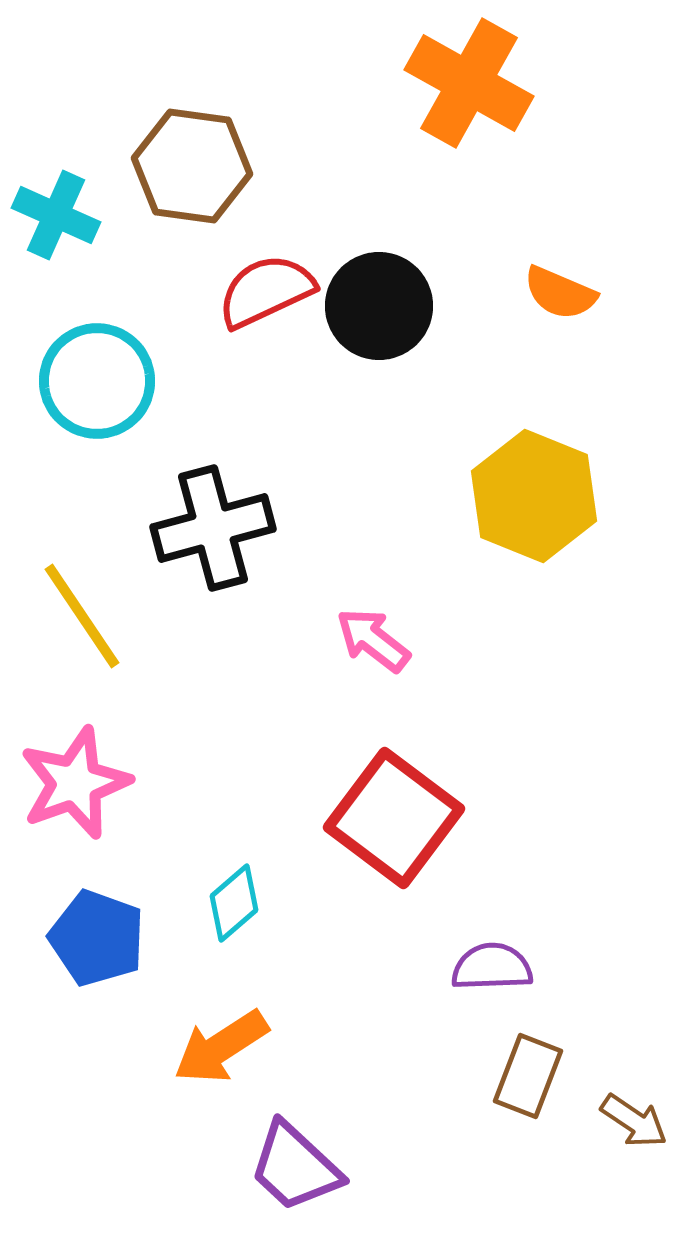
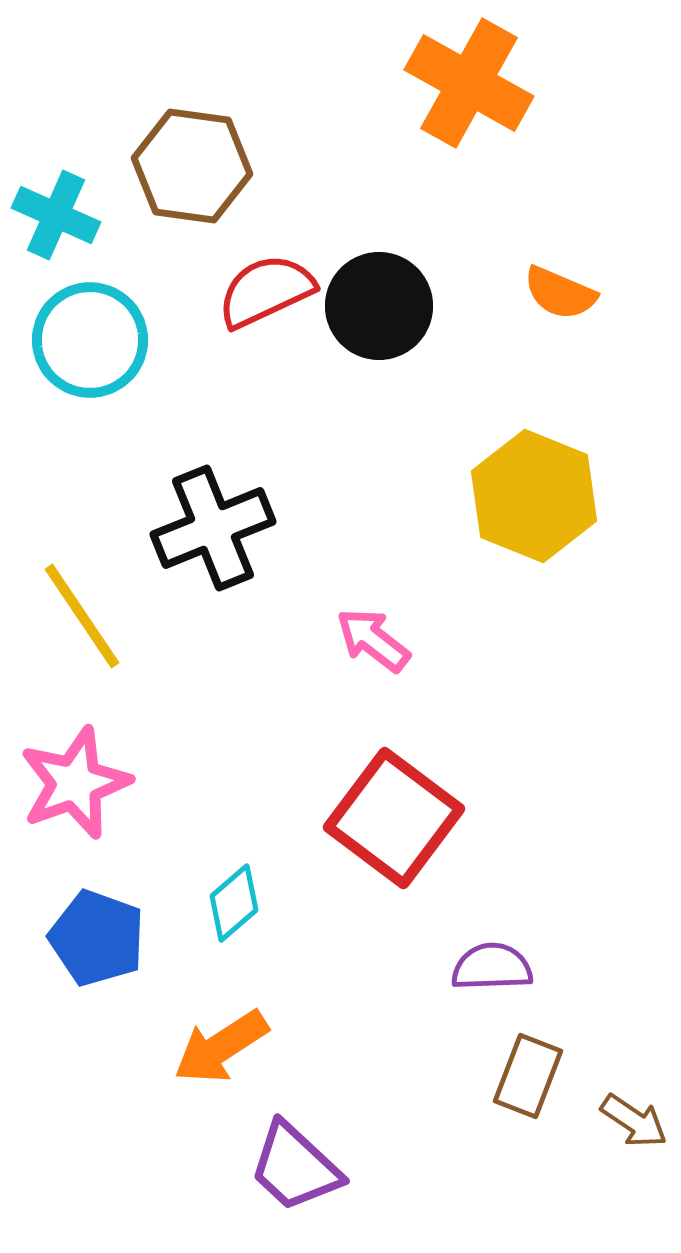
cyan circle: moved 7 px left, 41 px up
black cross: rotated 7 degrees counterclockwise
